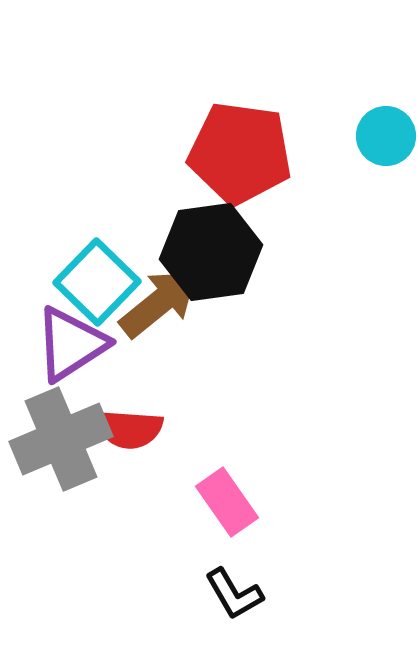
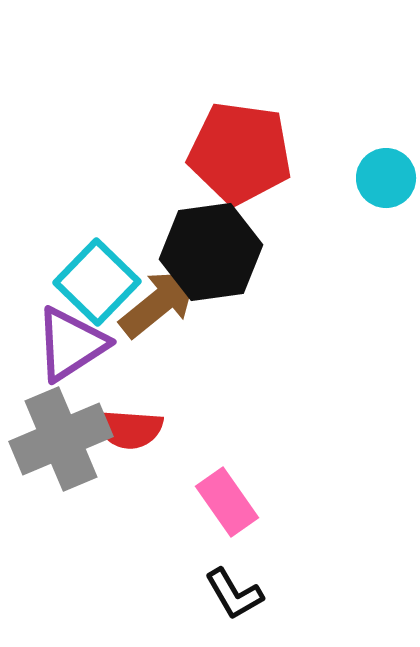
cyan circle: moved 42 px down
